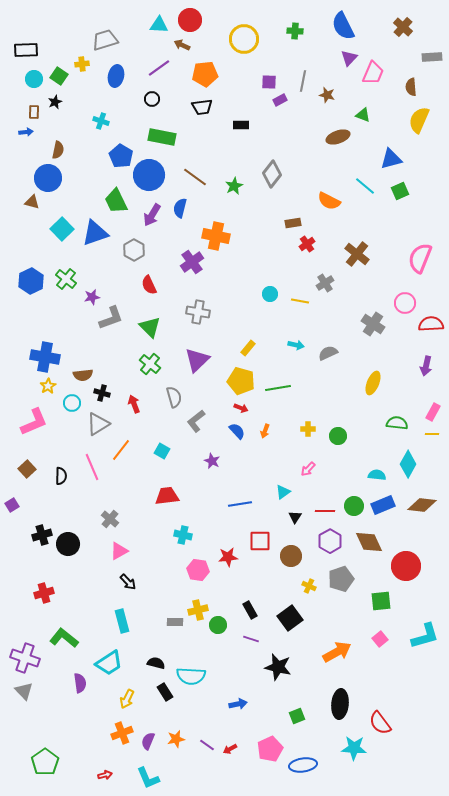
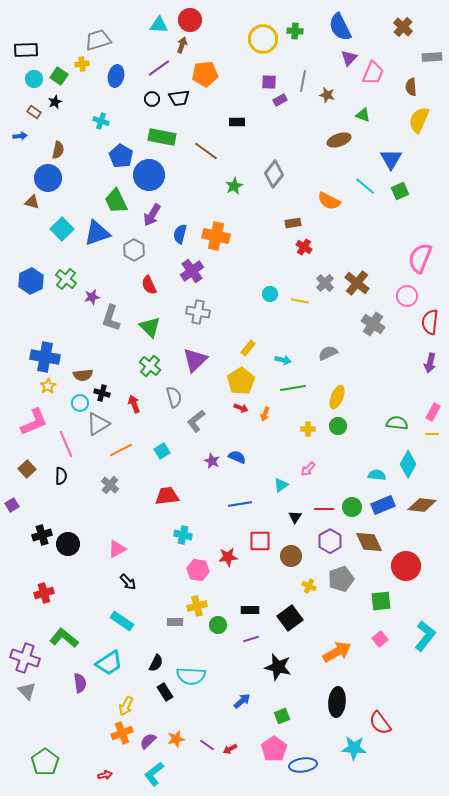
blue semicircle at (343, 26): moved 3 px left, 1 px down
yellow circle at (244, 39): moved 19 px right
gray trapezoid at (105, 40): moved 7 px left
brown arrow at (182, 45): rotated 84 degrees clockwise
black trapezoid at (202, 107): moved 23 px left, 9 px up
brown rectangle at (34, 112): rotated 56 degrees counterclockwise
black rectangle at (241, 125): moved 4 px left, 3 px up
blue arrow at (26, 132): moved 6 px left, 4 px down
brown ellipse at (338, 137): moved 1 px right, 3 px down
blue triangle at (391, 159): rotated 45 degrees counterclockwise
gray diamond at (272, 174): moved 2 px right
brown line at (195, 177): moved 11 px right, 26 px up
blue semicircle at (180, 208): moved 26 px down
blue triangle at (95, 233): moved 2 px right
red cross at (307, 244): moved 3 px left, 3 px down; rotated 21 degrees counterclockwise
brown cross at (357, 254): moved 29 px down
purple cross at (192, 262): moved 9 px down
gray cross at (325, 283): rotated 12 degrees counterclockwise
pink circle at (405, 303): moved 2 px right, 7 px up
gray L-shape at (111, 318): rotated 128 degrees clockwise
red semicircle at (431, 324): moved 1 px left, 2 px up; rotated 80 degrees counterclockwise
cyan arrow at (296, 345): moved 13 px left, 15 px down
purple triangle at (197, 360): moved 2 px left
green cross at (150, 364): moved 2 px down
purple arrow at (426, 366): moved 4 px right, 3 px up
yellow pentagon at (241, 381): rotated 24 degrees clockwise
yellow ellipse at (373, 383): moved 36 px left, 14 px down
green line at (278, 388): moved 15 px right
cyan circle at (72, 403): moved 8 px right
blue semicircle at (237, 431): moved 26 px down; rotated 24 degrees counterclockwise
orange arrow at (265, 431): moved 17 px up
green circle at (338, 436): moved 10 px up
orange line at (121, 450): rotated 25 degrees clockwise
cyan square at (162, 451): rotated 28 degrees clockwise
pink line at (92, 467): moved 26 px left, 23 px up
cyan triangle at (283, 492): moved 2 px left, 7 px up
green circle at (354, 506): moved 2 px left, 1 px down
red line at (325, 511): moved 1 px left, 2 px up
gray cross at (110, 519): moved 34 px up
pink triangle at (119, 551): moved 2 px left, 2 px up
yellow cross at (198, 610): moved 1 px left, 4 px up
black rectangle at (250, 610): rotated 60 degrees counterclockwise
cyan rectangle at (122, 621): rotated 40 degrees counterclockwise
cyan L-shape at (425, 636): rotated 36 degrees counterclockwise
purple line at (251, 639): rotated 35 degrees counterclockwise
black semicircle at (156, 663): rotated 102 degrees clockwise
gray triangle at (24, 691): moved 3 px right
yellow arrow at (127, 699): moved 1 px left, 7 px down
blue arrow at (238, 704): moved 4 px right, 3 px up; rotated 30 degrees counterclockwise
black ellipse at (340, 704): moved 3 px left, 2 px up
green square at (297, 716): moved 15 px left
purple semicircle at (148, 741): rotated 24 degrees clockwise
pink pentagon at (270, 749): moved 4 px right; rotated 10 degrees counterclockwise
cyan L-shape at (148, 778): moved 6 px right, 4 px up; rotated 75 degrees clockwise
